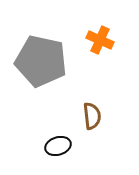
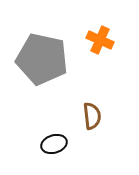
gray pentagon: moved 1 px right, 2 px up
black ellipse: moved 4 px left, 2 px up
